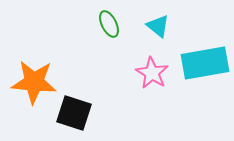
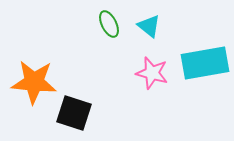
cyan triangle: moved 9 px left
pink star: rotated 16 degrees counterclockwise
